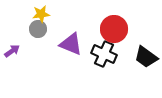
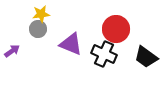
red circle: moved 2 px right
